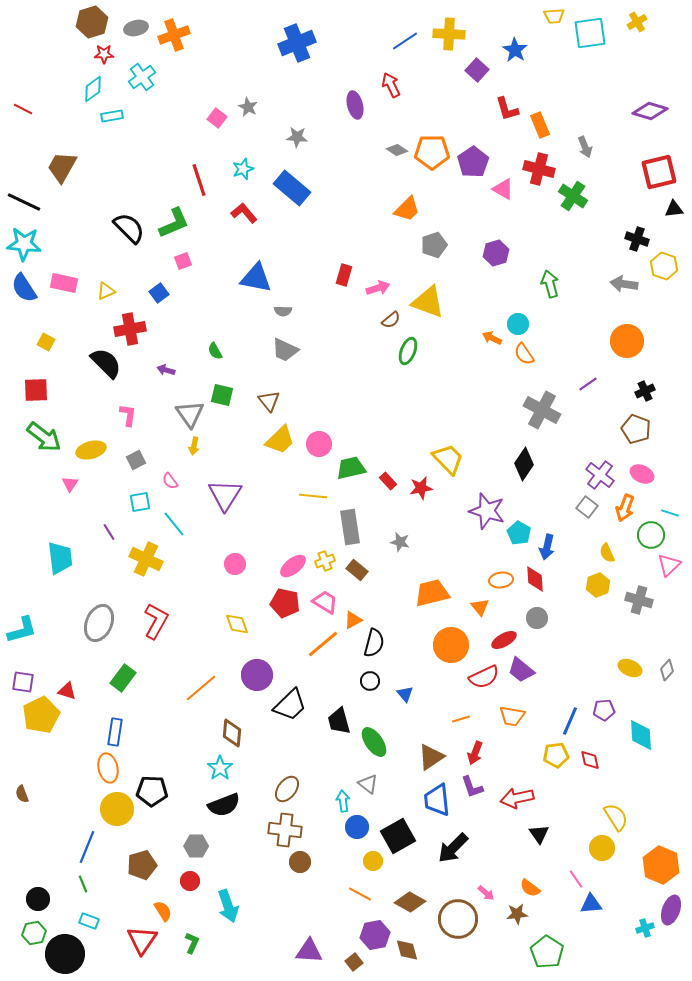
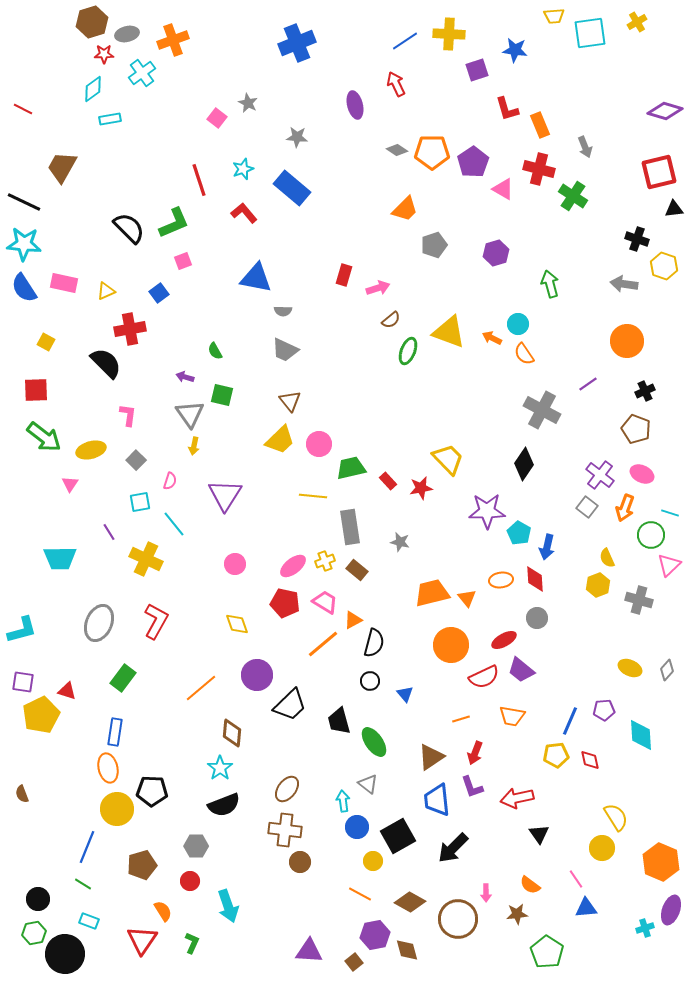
gray ellipse at (136, 28): moved 9 px left, 6 px down
orange cross at (174, 35): moved 1 px left, 5 px down
blue star at (515, 50): rotated 25 degrees counterclockwise
purple square at (477, 70): rotated 30 degrees clockwise
cyan cross at (142, 77): moved 4 px up
red arrow at (391, 85): moved 5 px right, 1 px up
gray star at (248, 107): moved 4 px up
purple diamond at (650, 111): moved 15 px right
cyan rectangle at (112, 116): moved 2 px left, 3 px down
orange trapezoid at (407, 209): moved 2 px left
yellow triangle at (428, 302): moved 21 px right, 30 px down
purple arrow at (166, 370): moved 19 px right, 7 px down
brown triangle at (269, 401): moved 21 px right
gray square at (136, 460): rotated 18 degrees counterclockwise
pink semicircle at (170, 481): rotated 126 degrees counterclockwise
purple star at (487, 511): rotated 18 degrees counterclockwise
yellow semicircle at (607, 553): moved 5 px down
cyan trapezoid at (60, 558): rotated 96 degrees clockwise
orange triangle at (480, 607): moved 13 px left, 9 px up
orange hexagon at (661, 865): moved 3 px up
green line at (83, 884): rotated 36 degrees counterclockwise
orange semicircle at (530, 888): moved 3 px up
pink arrow at (486, 893): rotated 48 degrees clockwise
blue triangle at (591, 904): moved 5 px left, 4 px down
